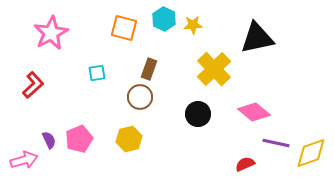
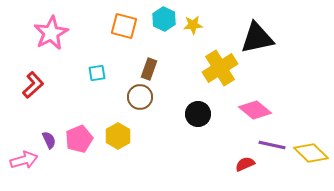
orange square: moved 2 px up
yellow cross: moved 6 px right, 1 px up; rotated 12 degrees clockwise
pink diamond: moved 1 px right, 2 px up
yellow hexagon: moved 11 px left, 3 px up; rotated 15 degrees counterclockwise
purple line: moved 4 px left, 2 px down
yellow diamond: rotated 64 degrees clockwise
